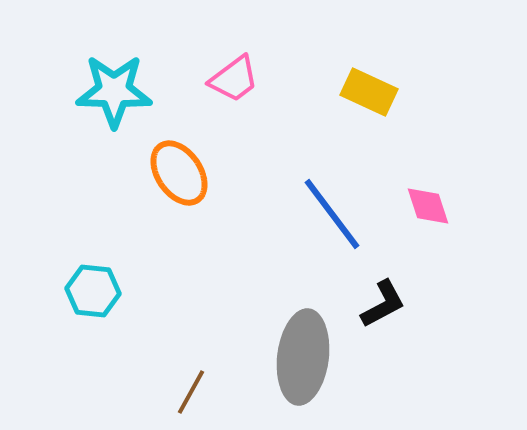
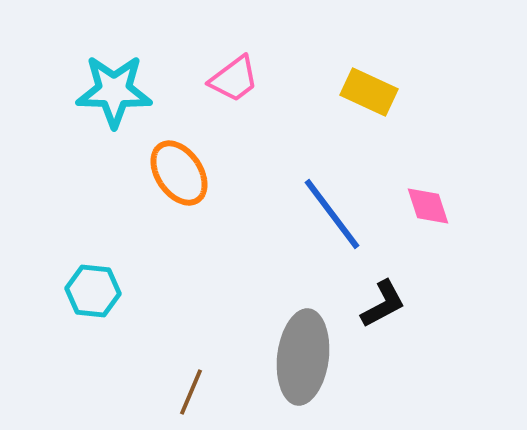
brown line: rotated 6 degrees counterclockwise
